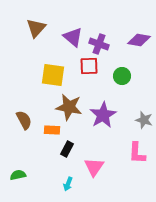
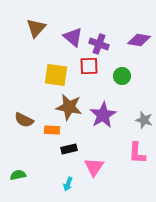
yellow square: moved 3 px right
brown semicircle: rotated 144 degrees clockwise
black rectangle: moved 2 px right; rotated 49 degrees clockwise
